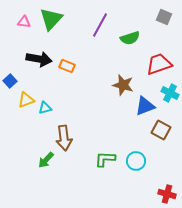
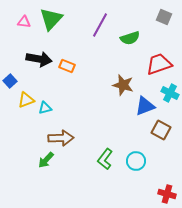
brown arrow: moved 3 px left; rotated 85 degrees counterclockwise
green L-shape: rotated 55 degrees counterclockwise
